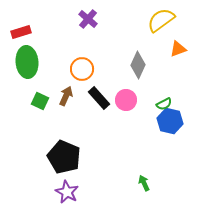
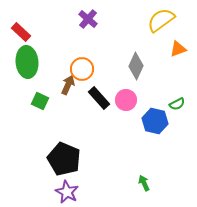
red rectangle: rotated 60 degrees clockwise
gray diamond: moved 2 px left, 1 px down
brown arrow: moved 2 px right, 11 px up
green semicircle: moved 13 px right
blue hexagon: moved 15 px left
black pentagon: moved 2 px down
